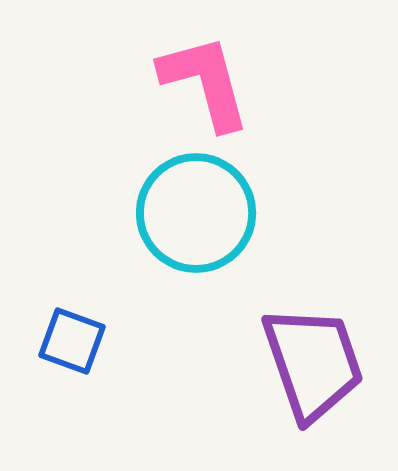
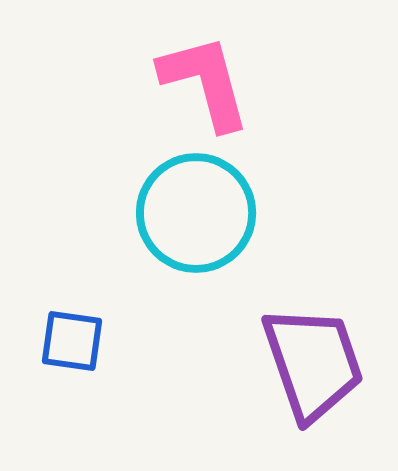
blue square: rotated 12 degrees counterclockwise
